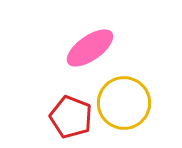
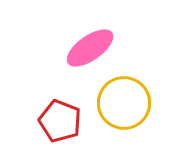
red pentagon: moved 11 px left, 4 px down
